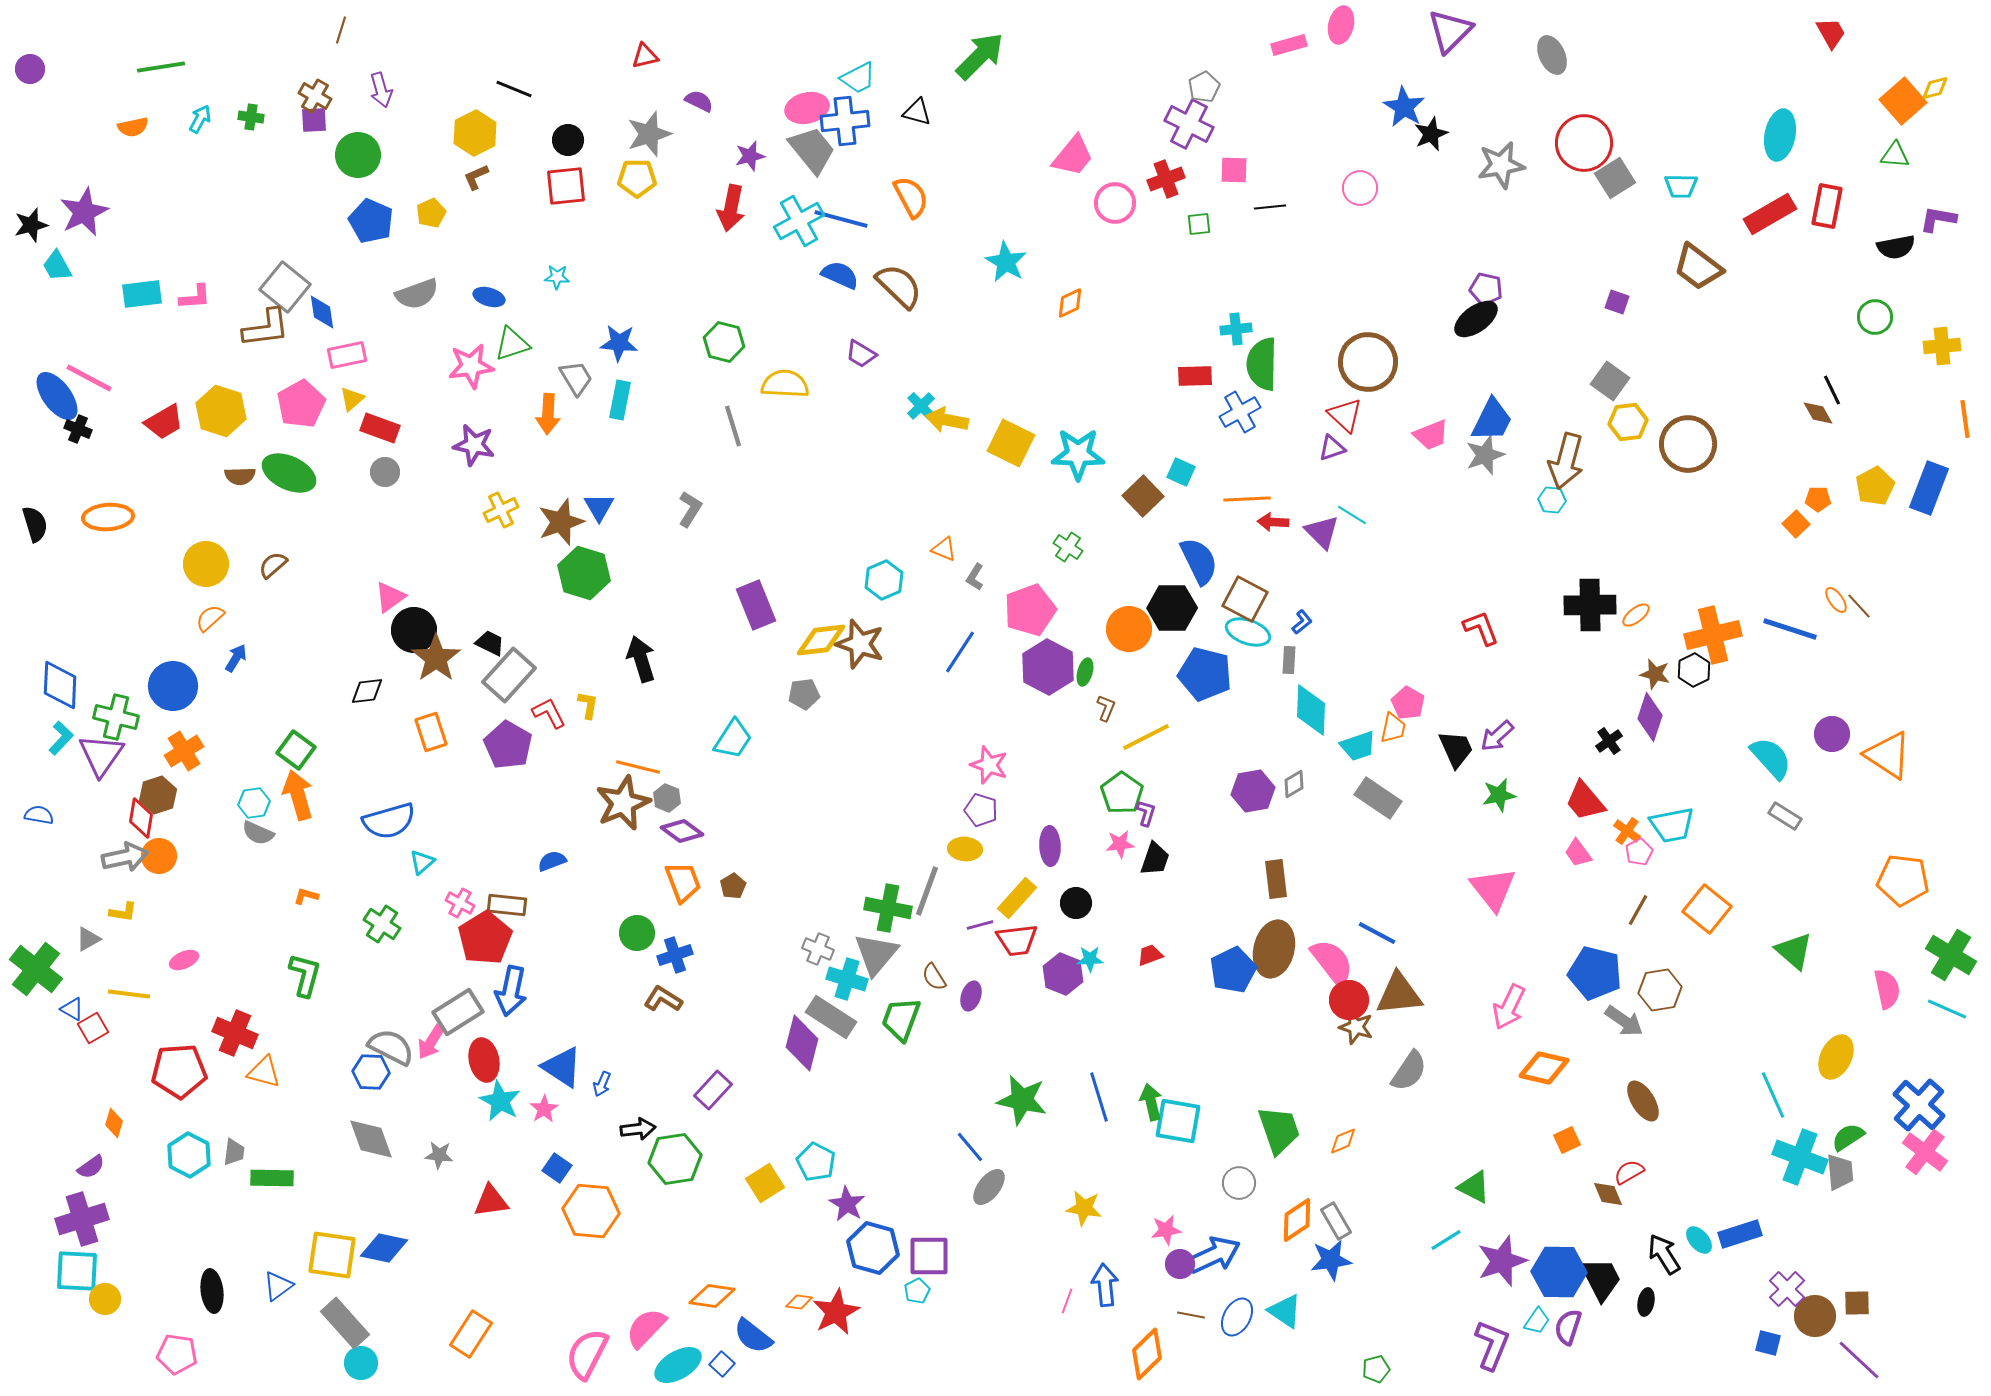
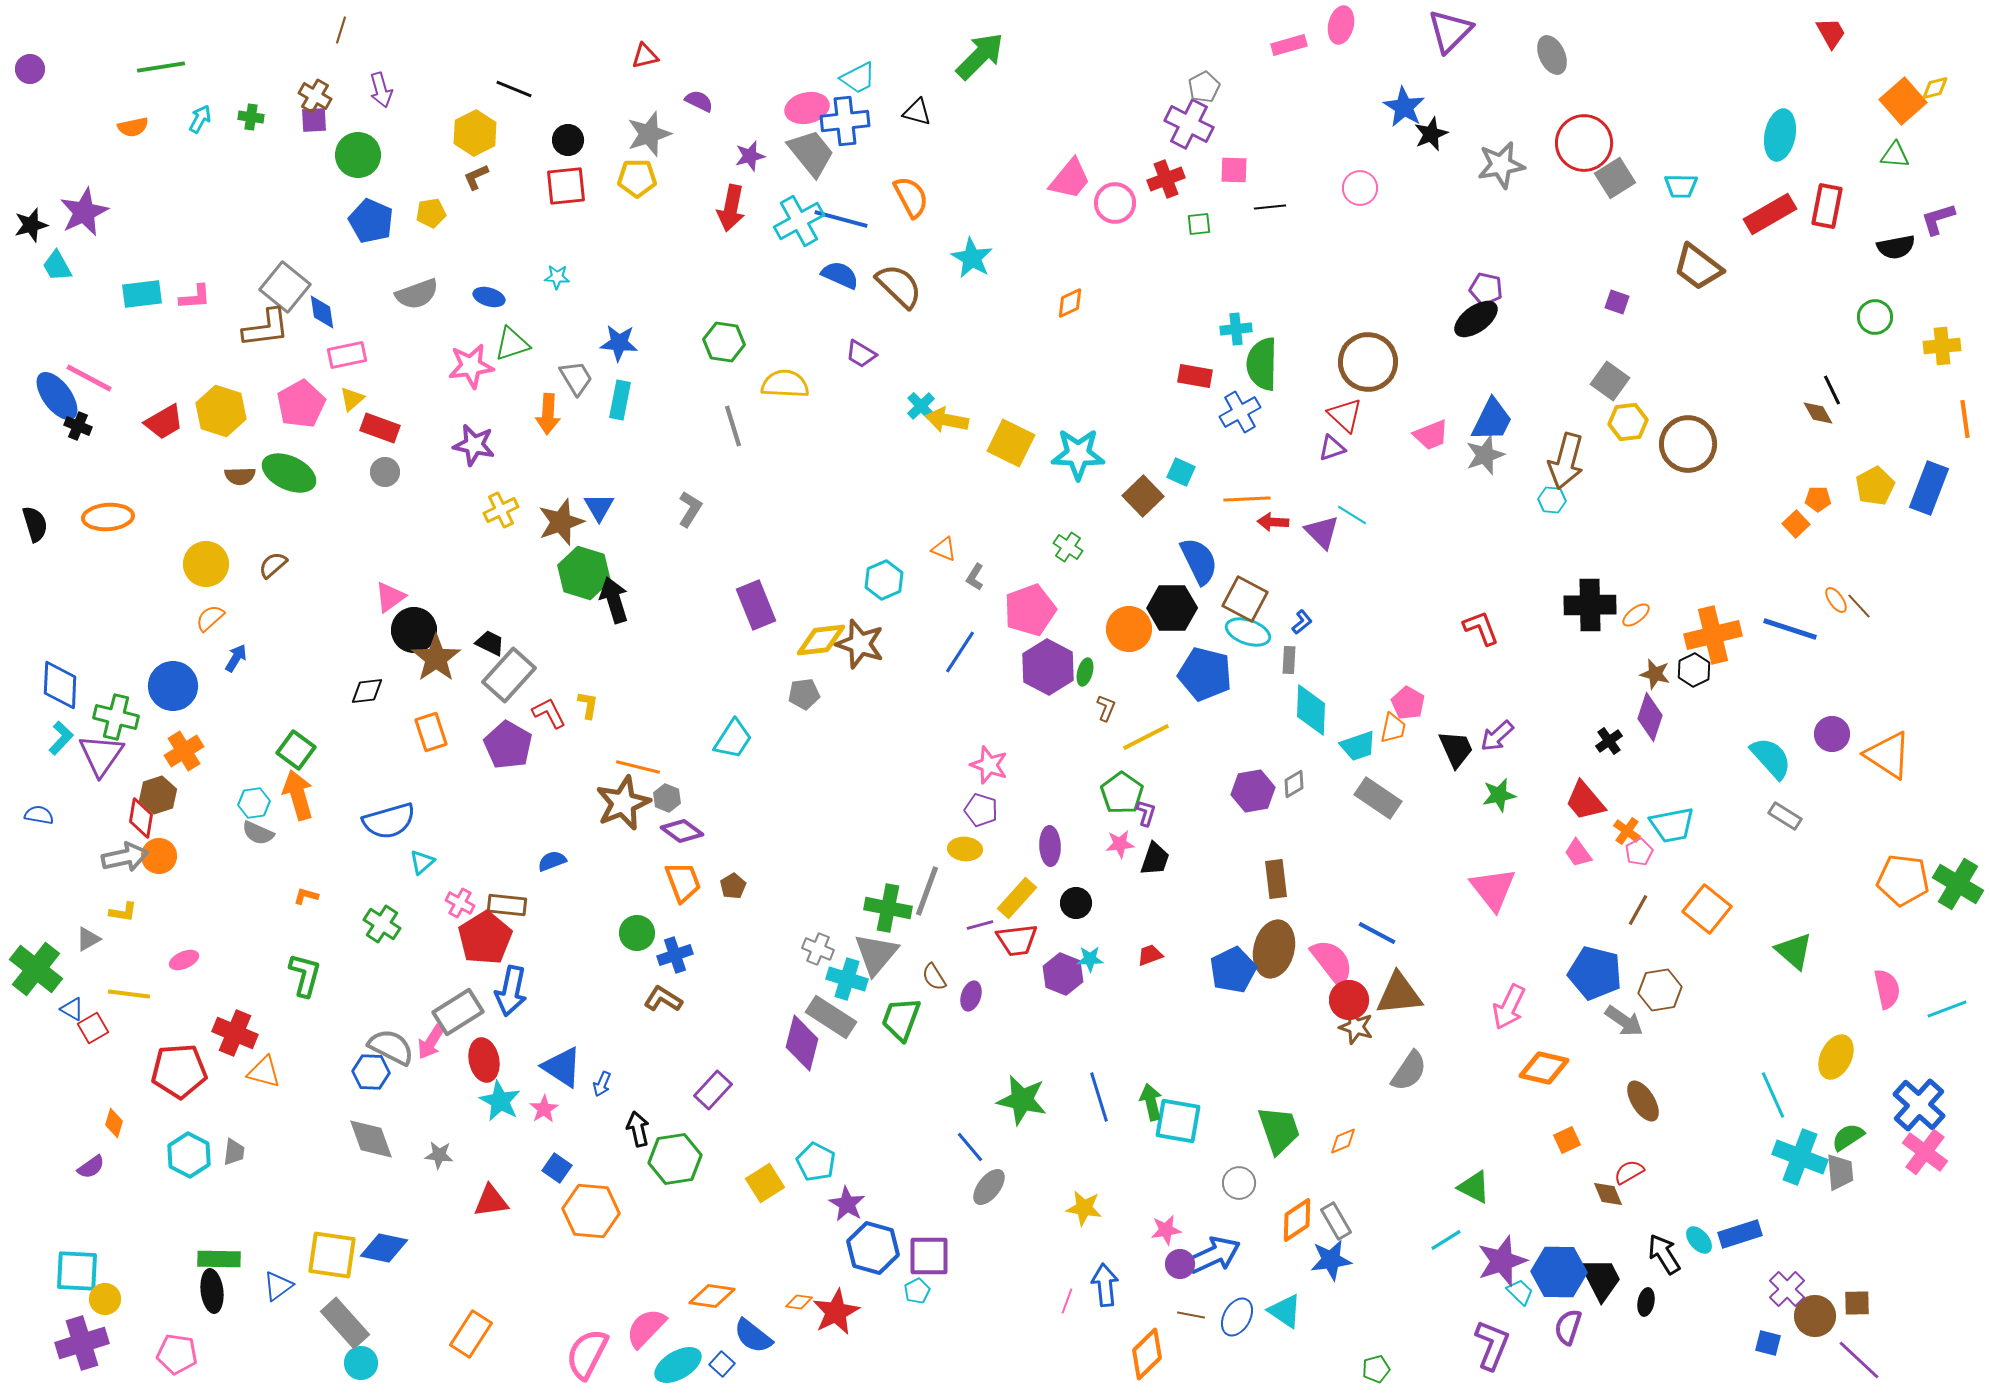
gray trapezoid at (812, 150): moved 1 px left, 3 px down
pink trapezoid at (1073, 156): moved 3 px left, 23 px down
yellow pentagon at (431, 213): rotated 16 degrees clockwise
purple L-shape at (1938, 219): rotated 27 degrees counterclockwise
cyan star at (1006, 262): moved 34 px left, 4 px up
green hexagon at (724, 342): rotated 6 degrees counterclockwise
red rectangle at (1195, 376): rotated 12 degrees clockwise
black cross at (78, 429): moved 3 px up
black arrow at (641, 659): moved 27 px left, 59 px up
green cross at (1951, 955): moved 7 px right, 71 px up
cyan line at (1947, 1009): rotated 45 degrees counterclockwise
black arrow at (638, 1129): rotated 96 degrees counterclockwise
green rectangle at (272, 1178): moved 53 px left, 81 px down
purple cross at (82, 1219): moved 124 px down
cyan trapezoid at (1537, 1321): moved 17 px left, 29 px up; rotated 80 degrees counterclockwise
